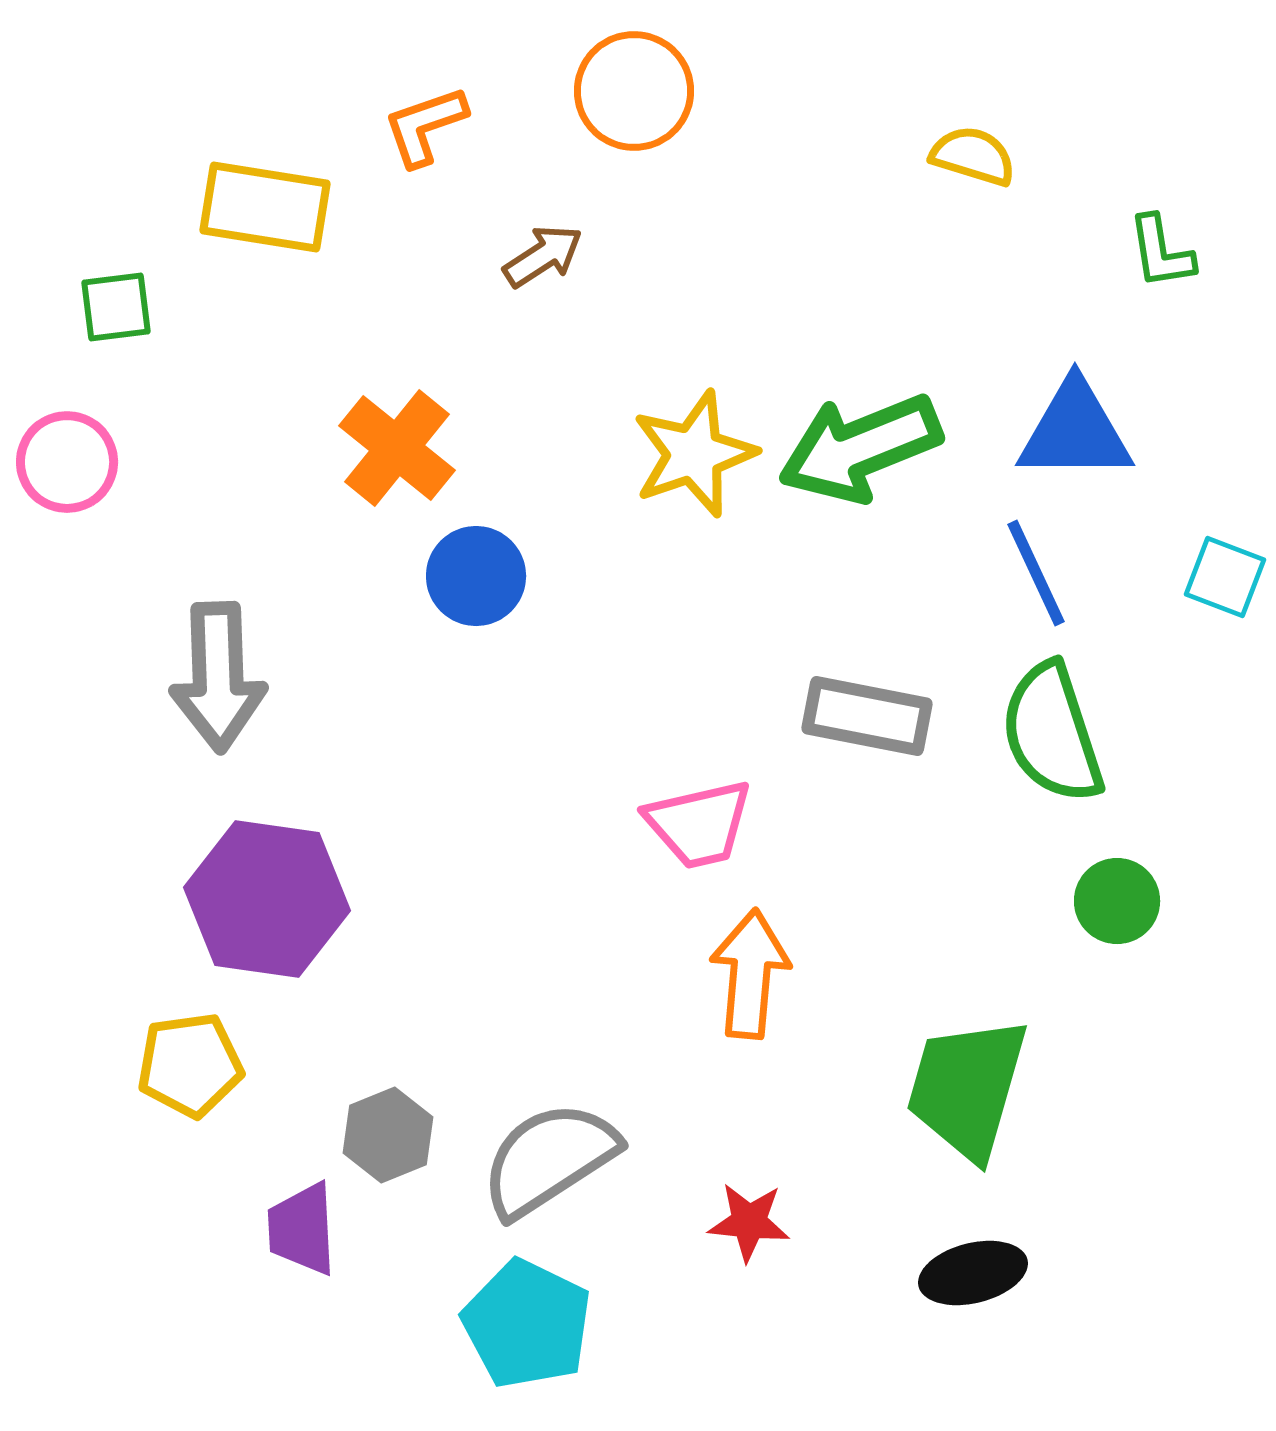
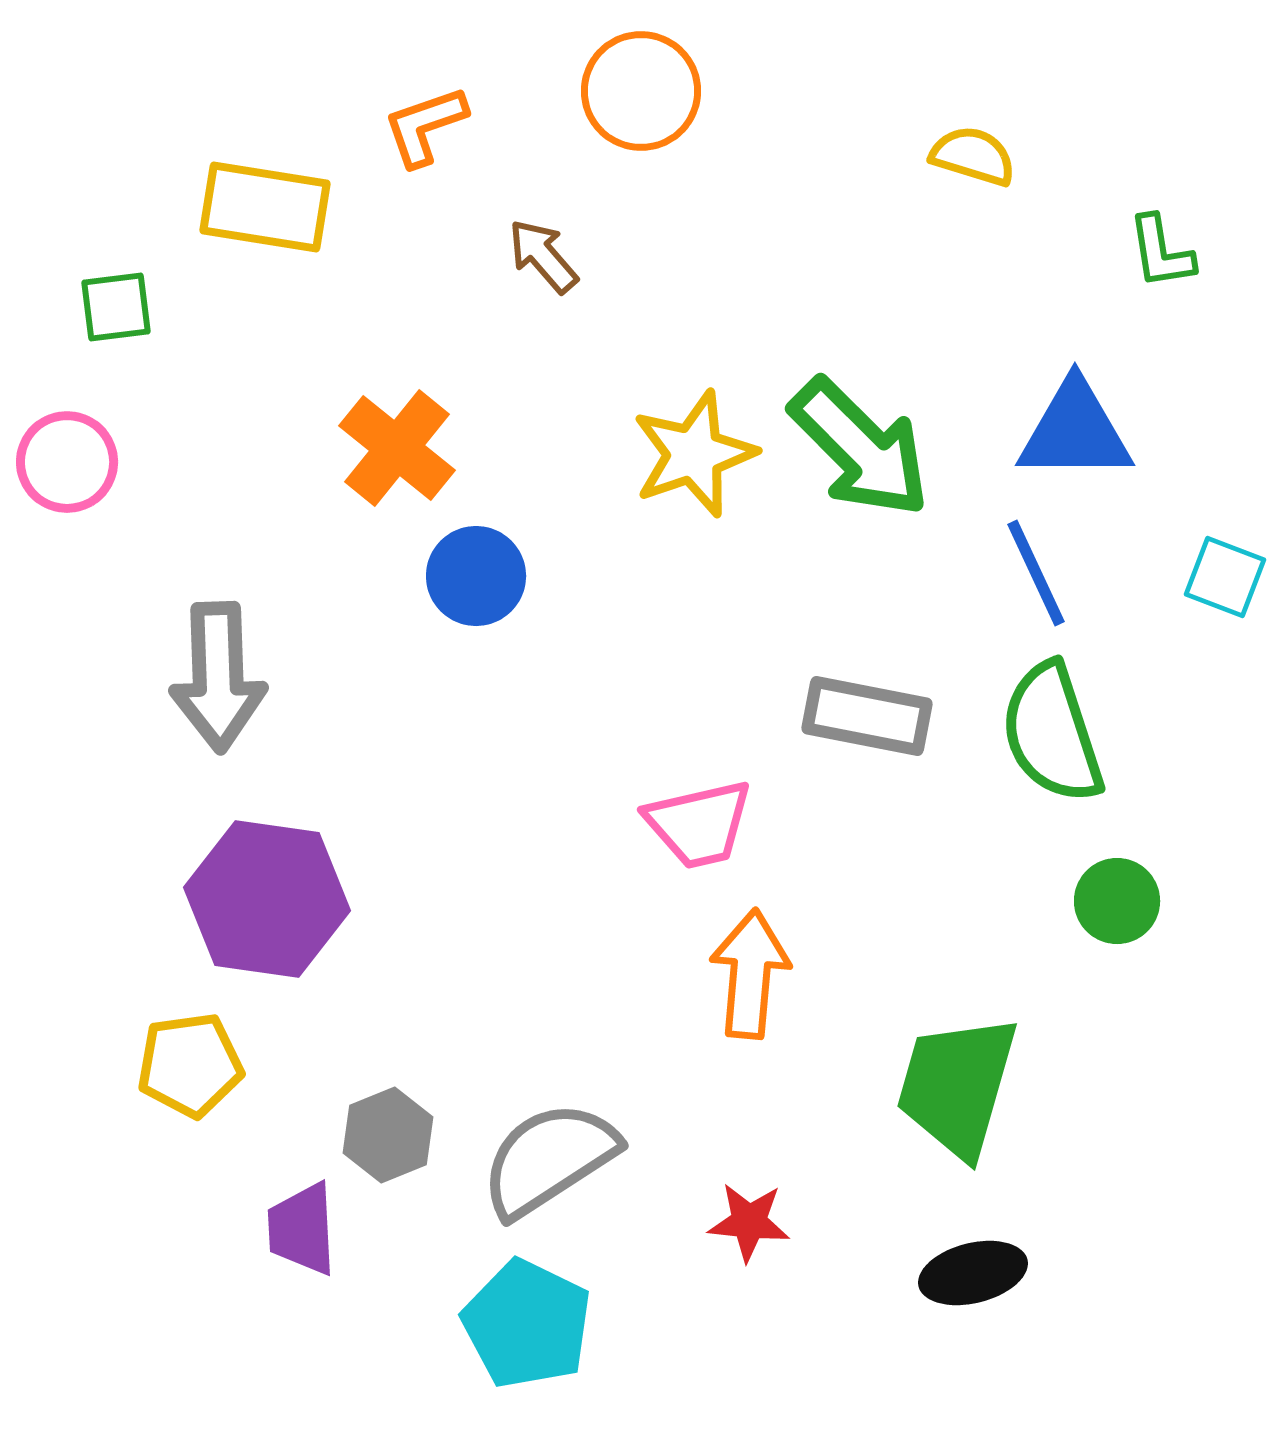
orange circle: moved 7 px right
brown arrow: rotated 98 degrees counterclockwise
green arrow: rotated 113 degrees counterclockwise
green trapezoid: moved 10 px left, 2 px up
